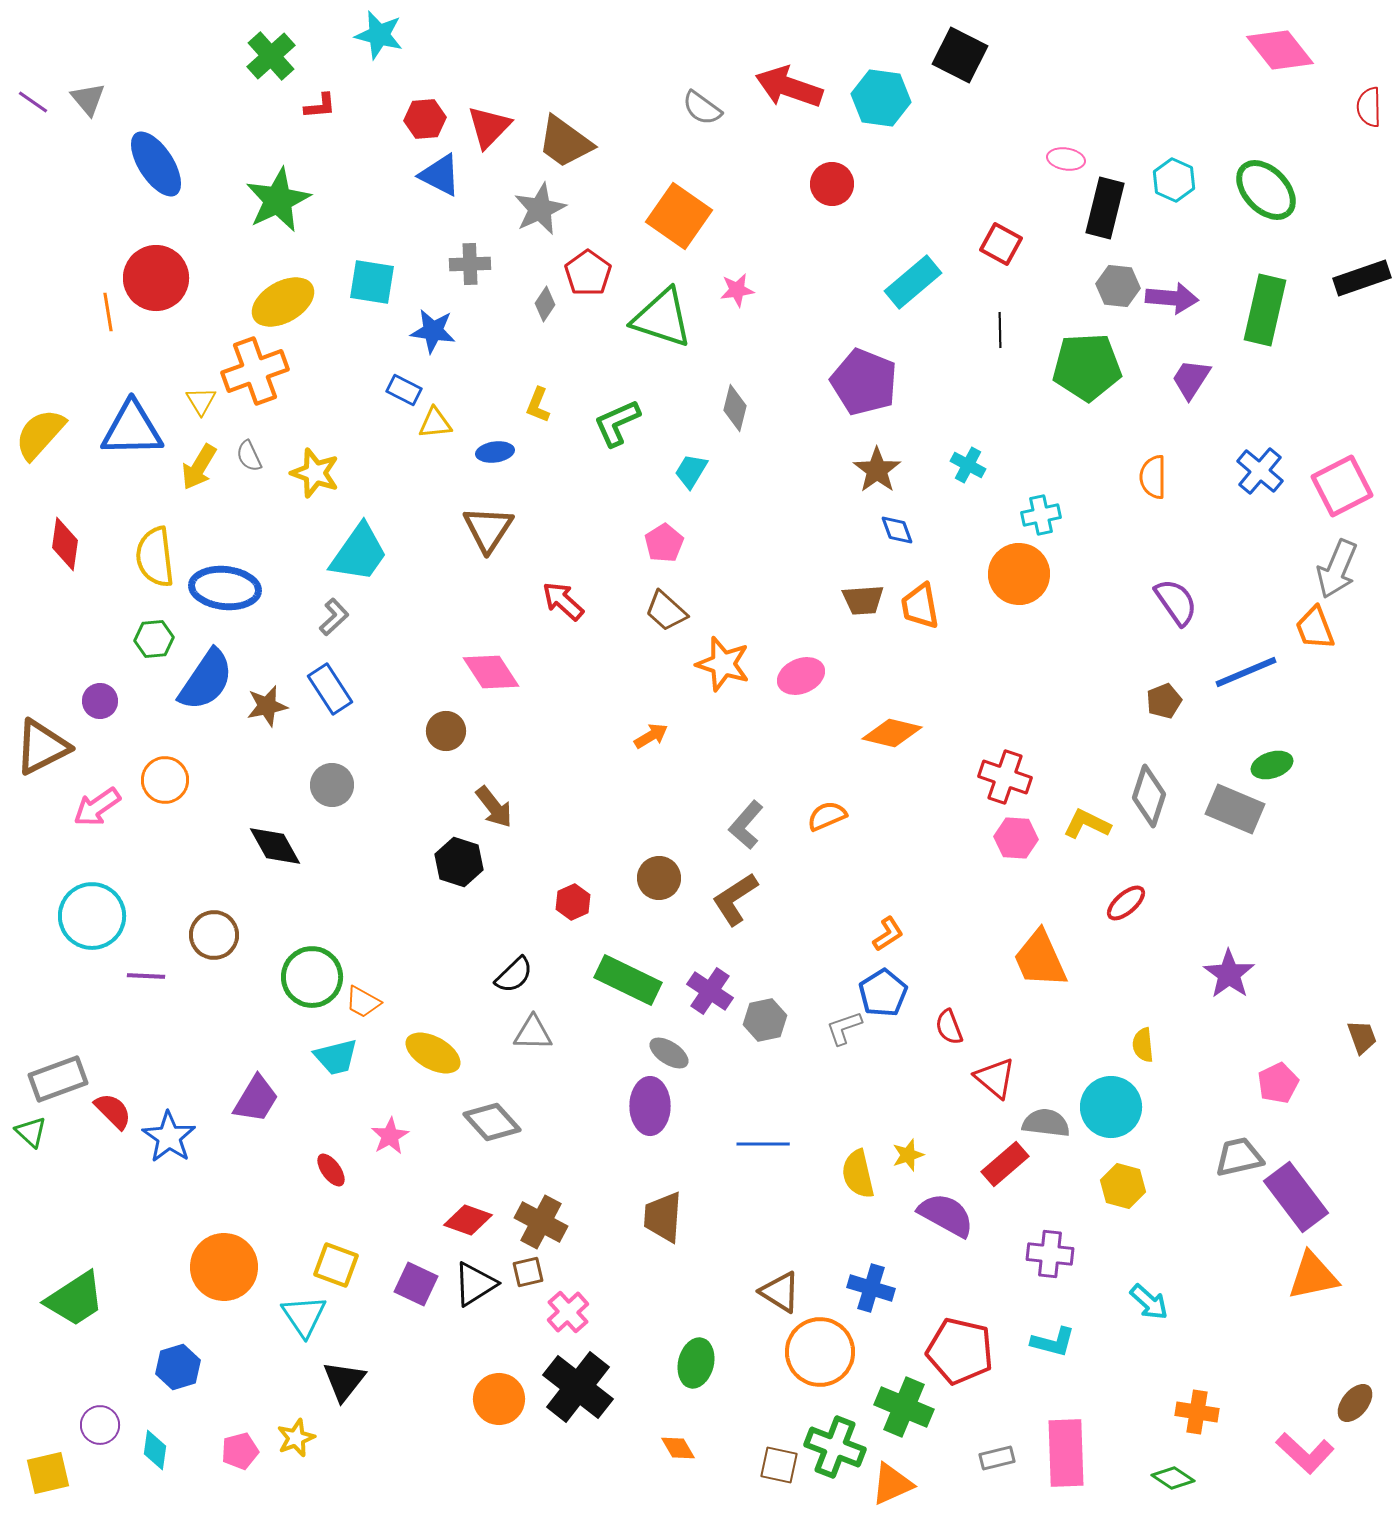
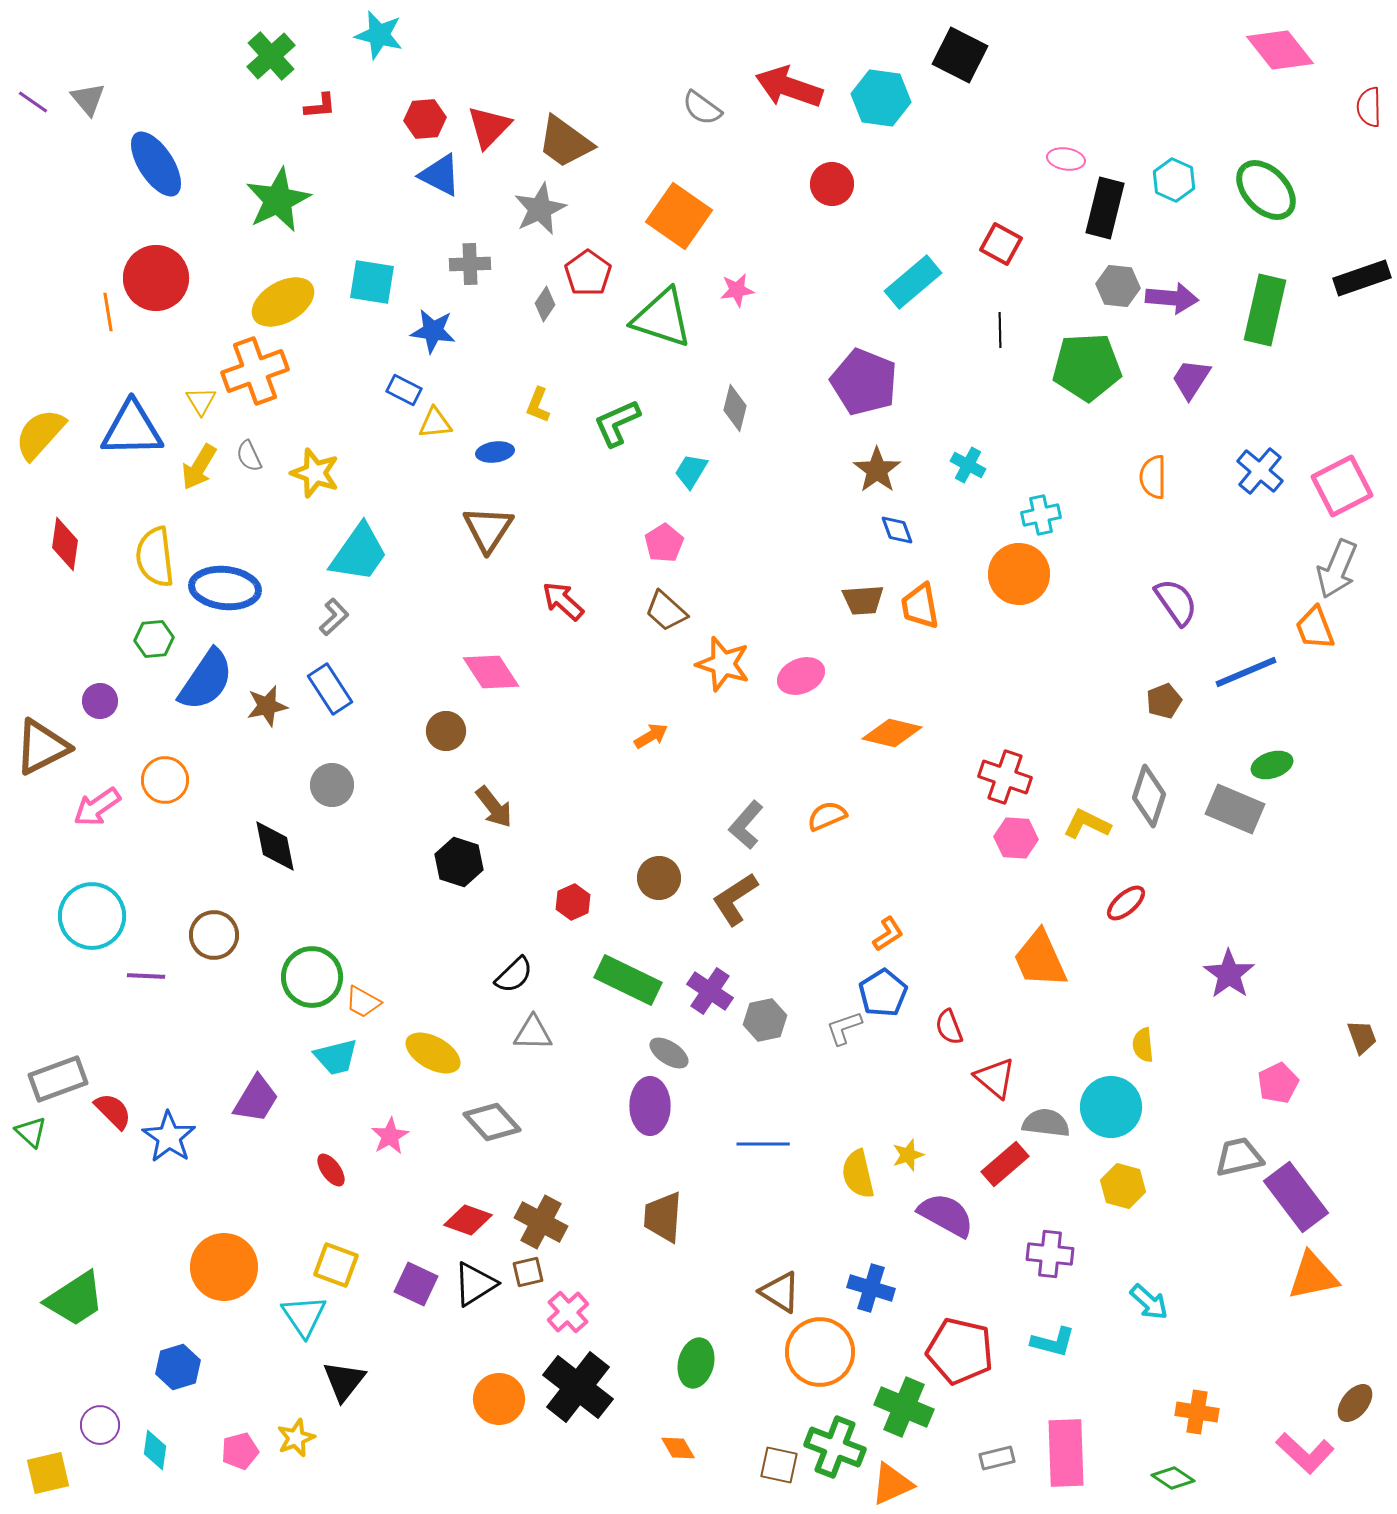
black diamond at (275, 846): rotated 18 degrees clockwise
